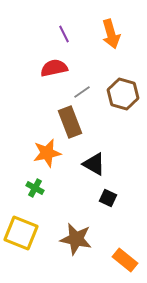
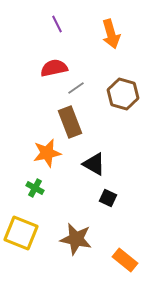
purple line: moved 7 px left, 10 px up
gray line: moved 6 px left, 4 px up
